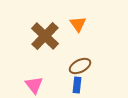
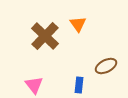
brown ellipse: moved 26 px right
blue rectangle: moved 2 px right
